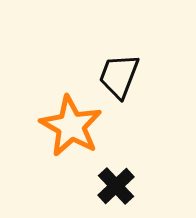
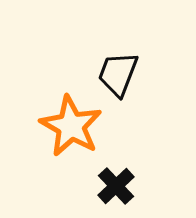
black trapezoid: moved 1 px left, 2 px up
